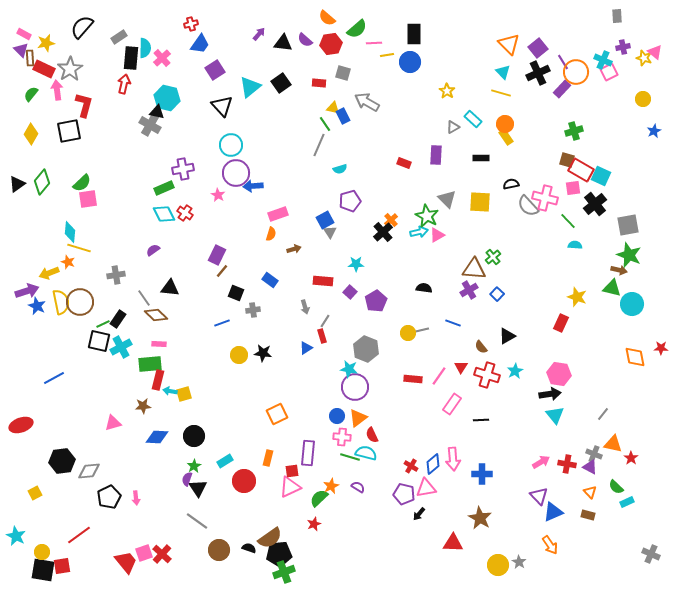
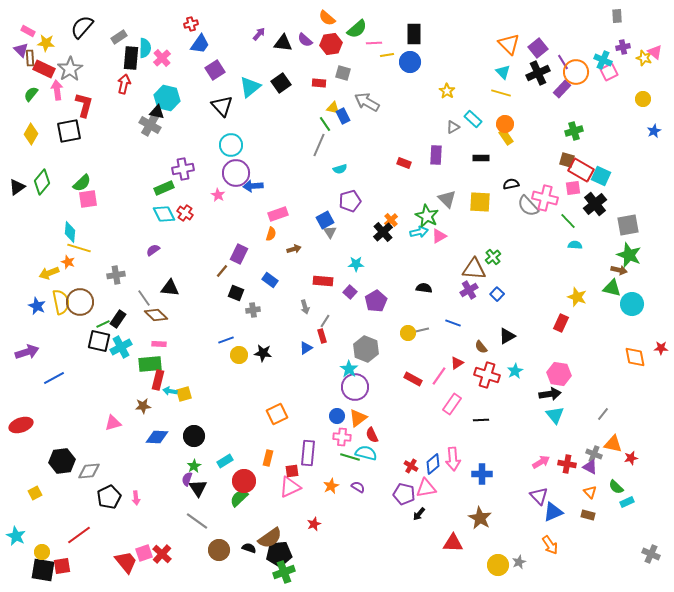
pink rectangle at (24, 34): moved 4 px right, 3 px up
yellow star at (46, 43): rotated 18 degrees clockwise
black triangle at (17, 184): moved 3 px down
pink triangle at (437, 235): moved 2 px right, 1 px down
purple rectangle at (217, 255): moved 22 px right, 1 px up
purple arrow at (27, 291): moved 61 px down
blue line at (222, 323): moved 4 px right, 17 px down
red triangle at (461, 367): moved 4 px left, 4 px up; rotated 24 degrees clockwise
cyan star at (349, 369): rotated 24 degrees clockwise
red rectangle at (413, 379): rotated 24 degrees clockwise
red star at (631, 458): rotated 24 degrees clockwise
green semicircle at (319, 498): moved 80 px left
gray star at (519, 562): rotated 16 degrees clockwise
